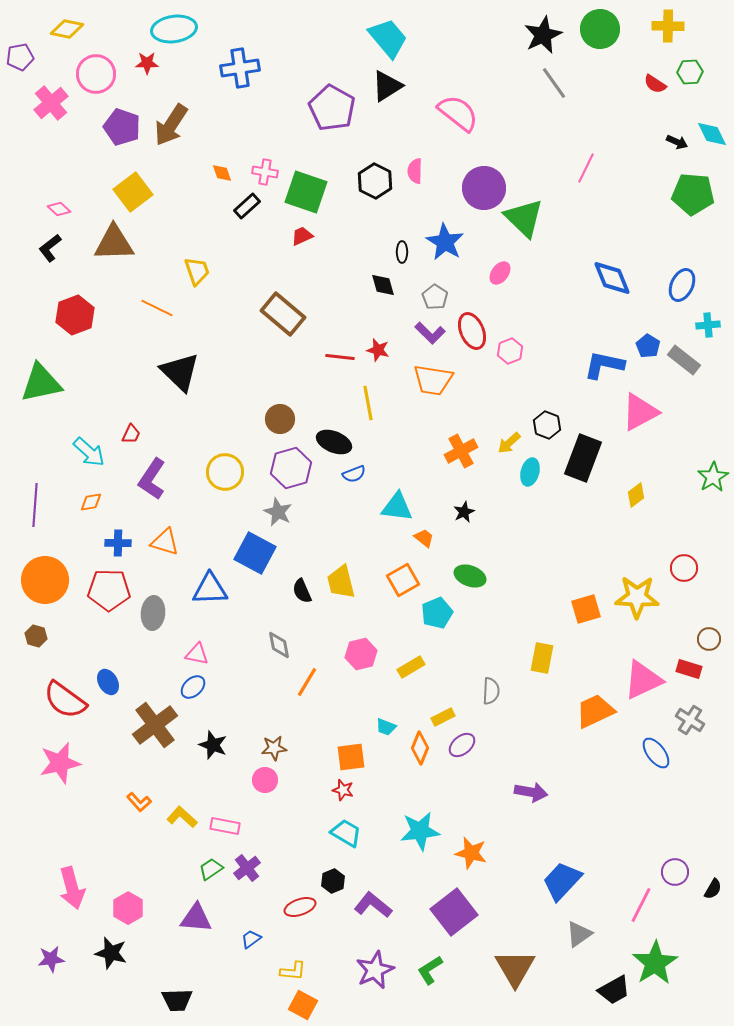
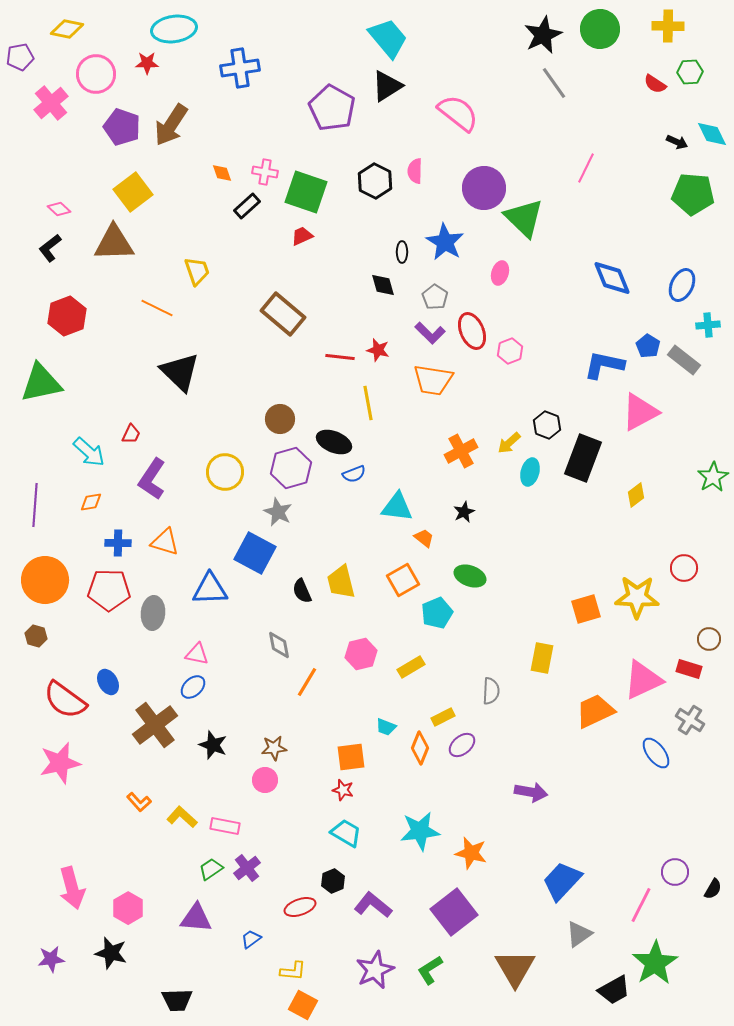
pink ellipse at (500, 273): rotated 20 degrees counterclockwise
red hexagon at (75, 315): moved 8 px left, 1 px down
